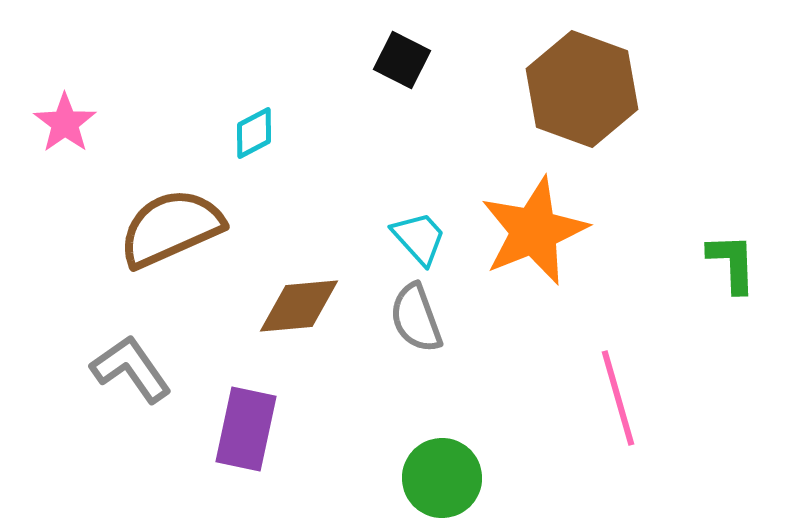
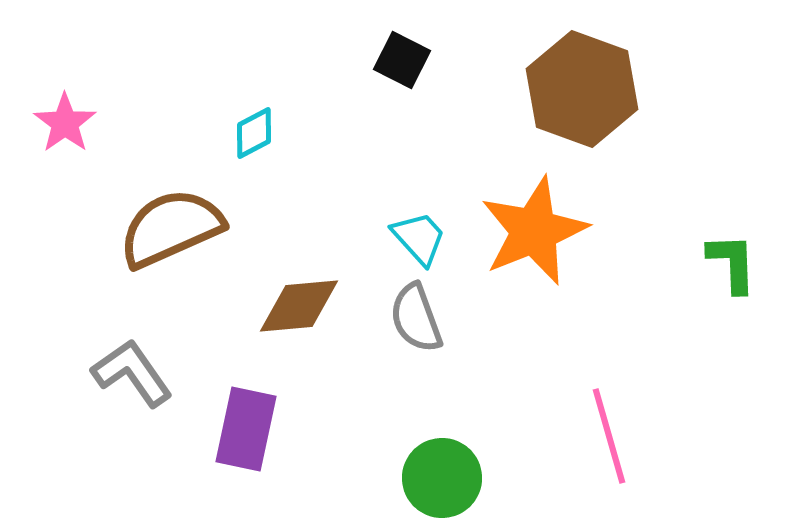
gray L-shape: moved 1 px right, 4 px down
pink line: moved 9 px left, 38 px down
